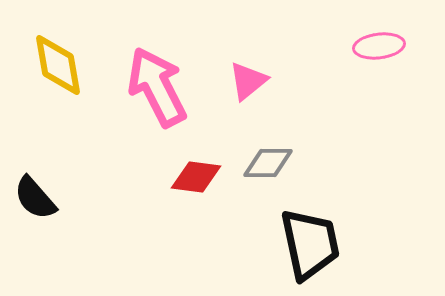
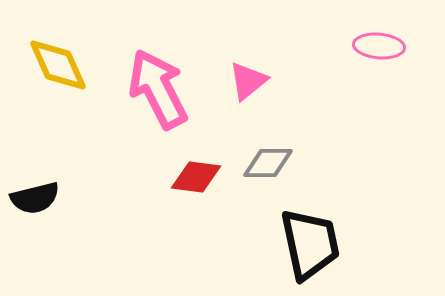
pink ellipse: rotated 12 degrees clockwise
yellow diamond: rotated 14 degrees counterclockwise
pink arrow: moved 1 px right, 2 px down
black semicircle: rotated 63 degrees counterclockwise
